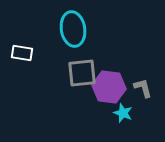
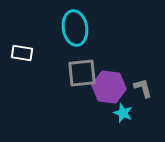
cyan ellipse: moved 2 px right, 1 px up
